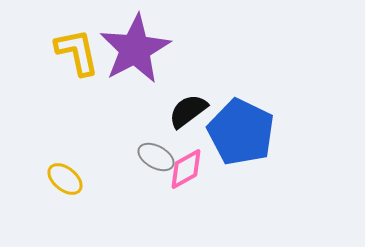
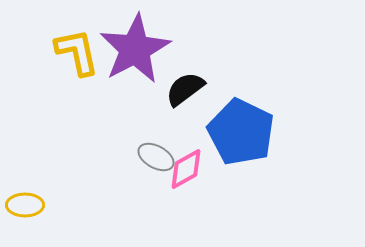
black semicircle: moved 3 px left, 22 px up
yellow ellipse: moved 40 px left, 26 px down; rotated 39 degrees counterclockwise
